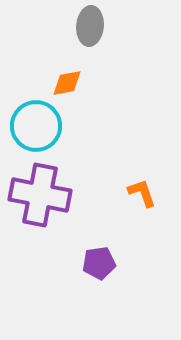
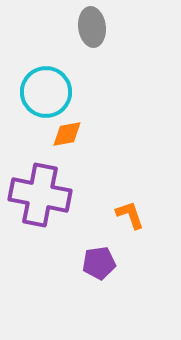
gray ellipse: moved 2 px right, 1 px down; rotated 12 degrees counterclockwise
orange diamond: moved 51 px down
cyan circle: moved 10 px right, 34 px up
orange L-shape: moved 12 px left, 22 px down
